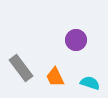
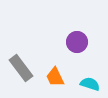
purple circle: moved 1 px right, 2 px down
cyan semicircle: moved 1 px down
